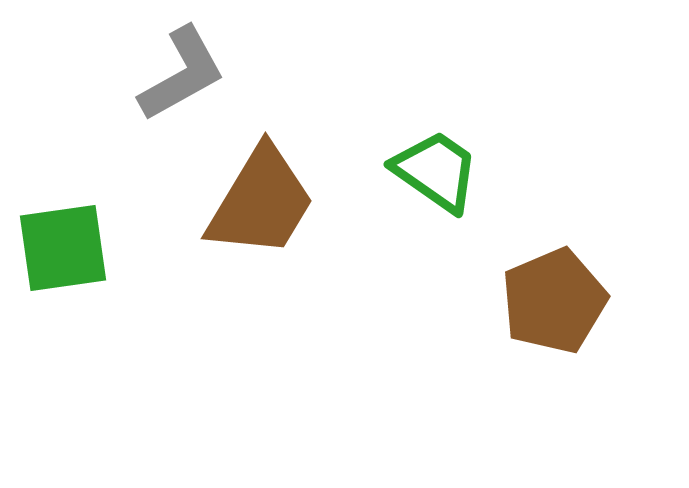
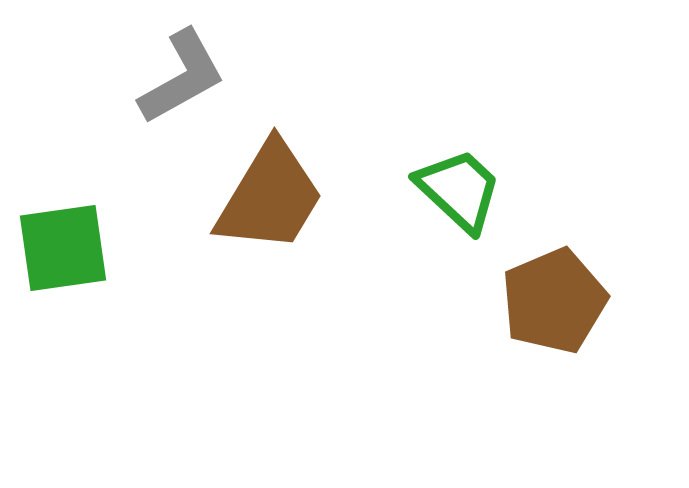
gray L-shape: moved 3 px down
green trapezoid: moved 23 px right, 19 px down; rotated 8 degrees clockwise
brown trapezoid: moved 9 px right, 5 px up
